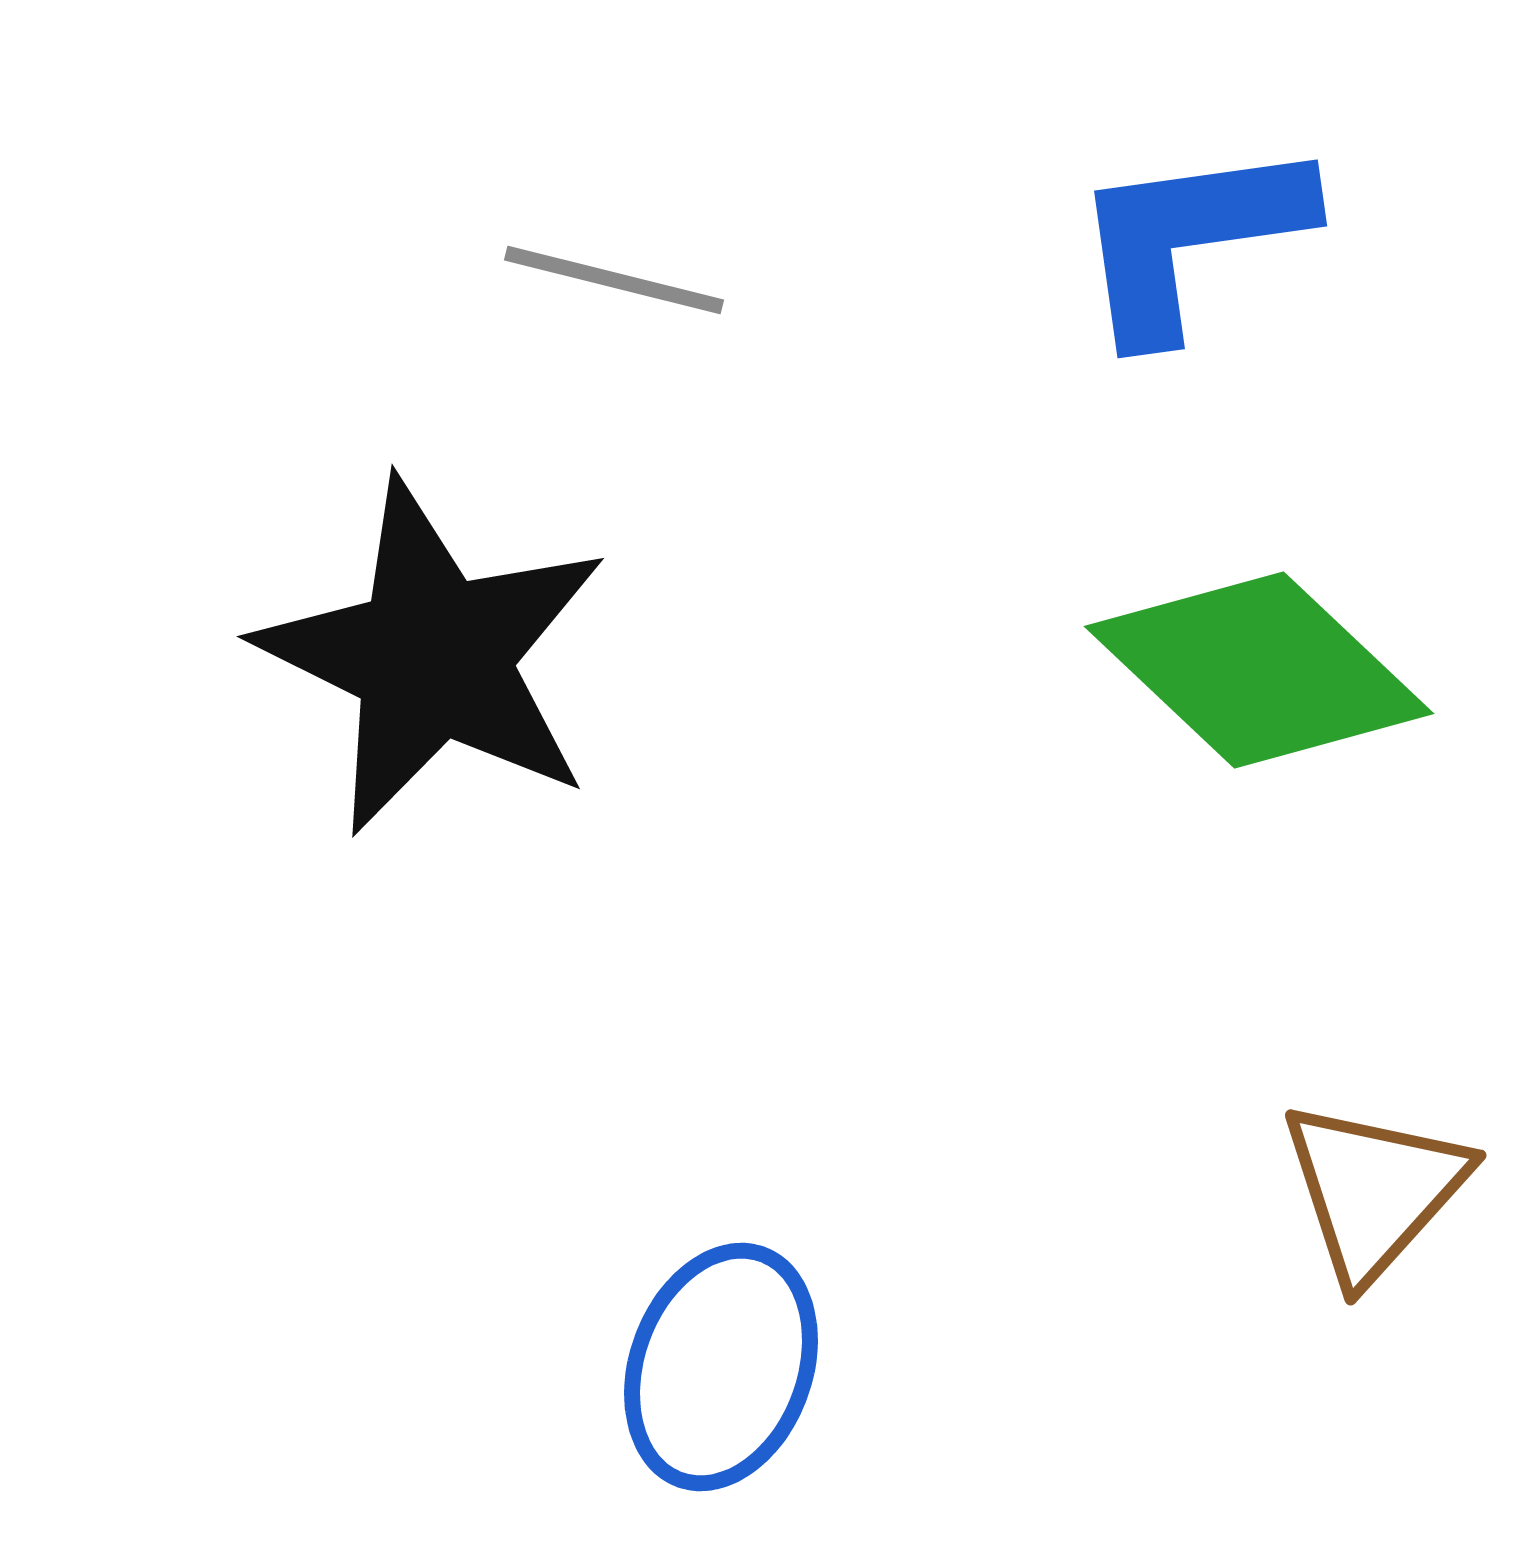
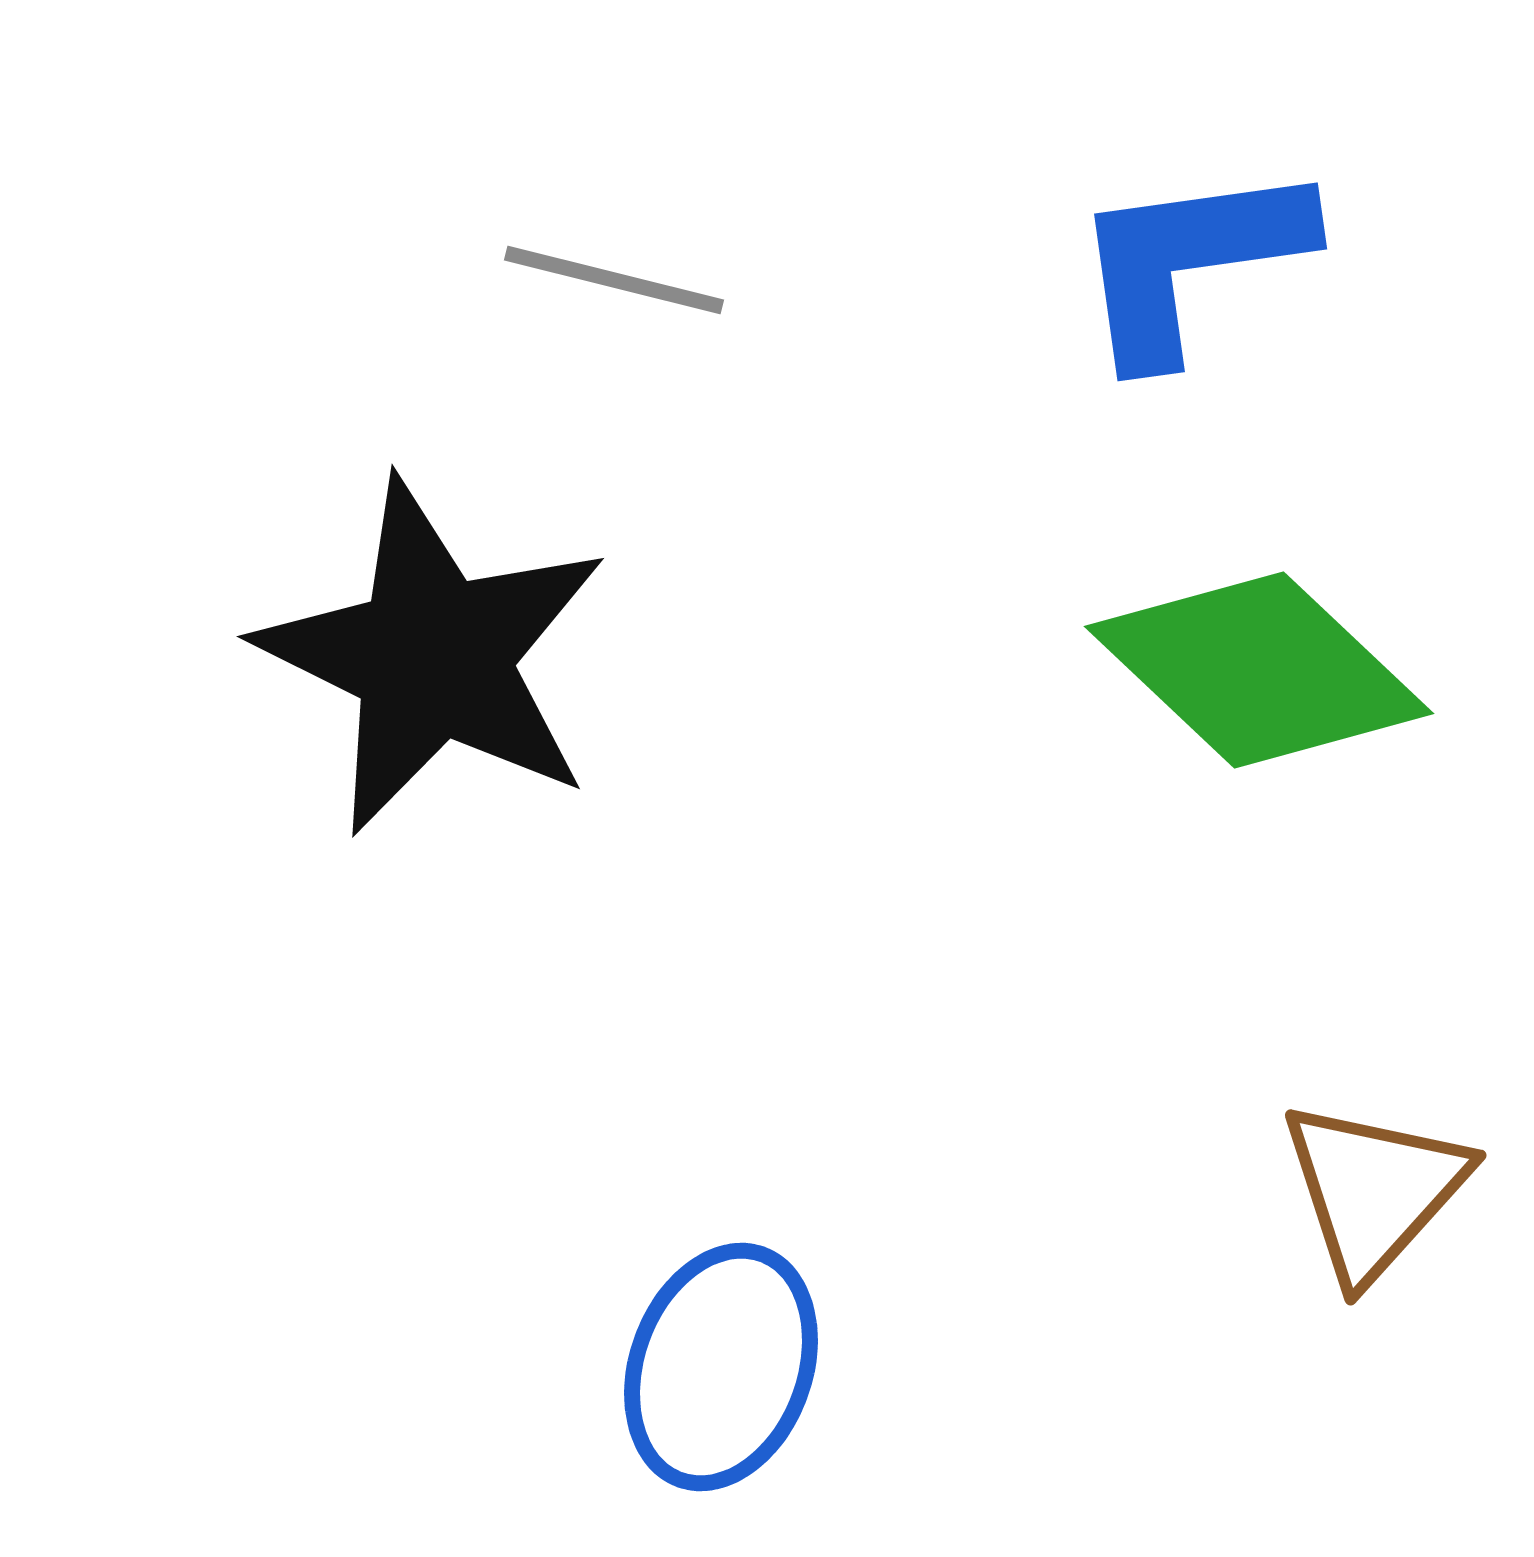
blue L-shape: moved 23 px down
